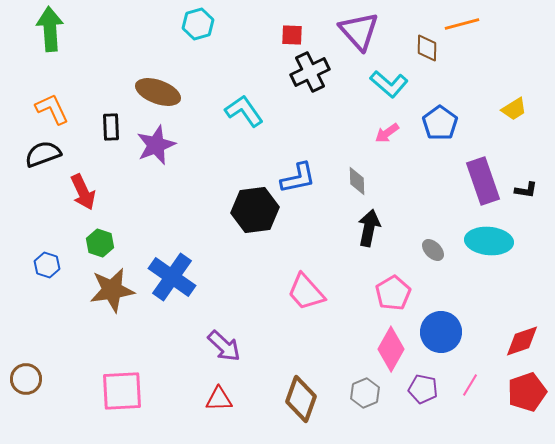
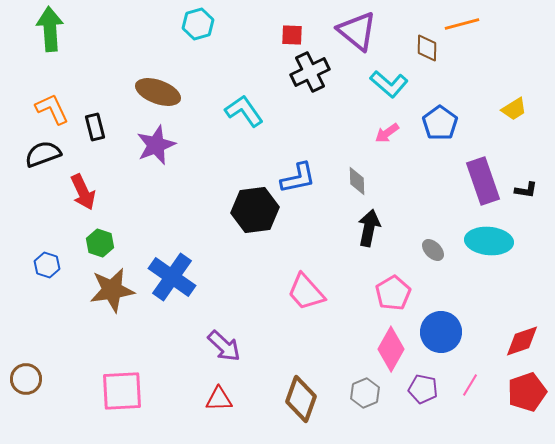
purple triangle at (359, 31): moved 2 px left; rotated 9 degrees counterclockwise
black rectangle at (111, 127): moved 16 px left; rotated 12 degrees counterclockwise
